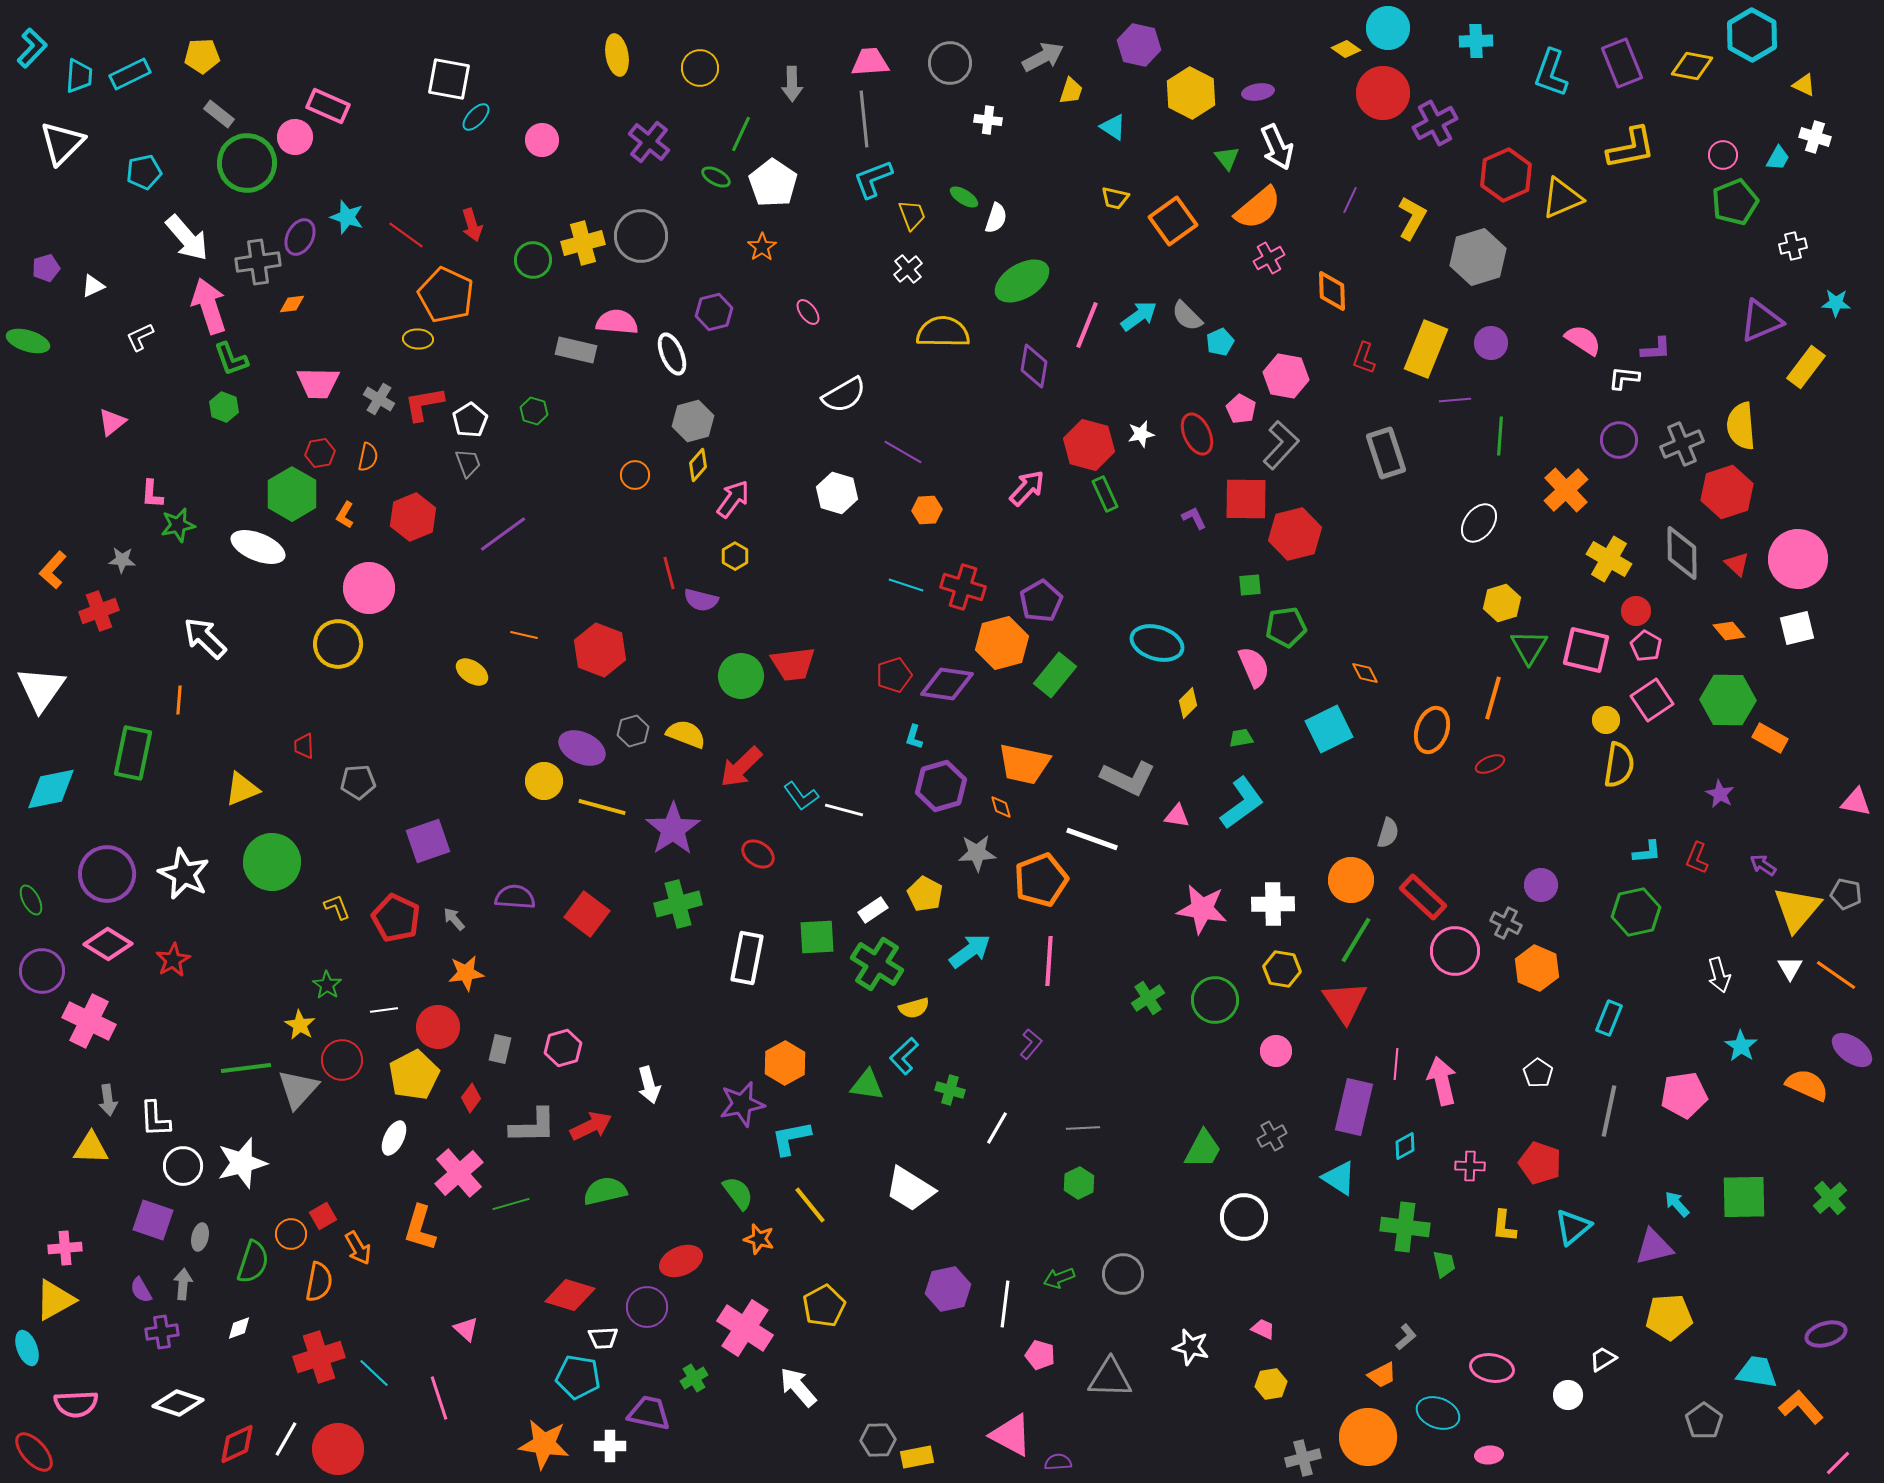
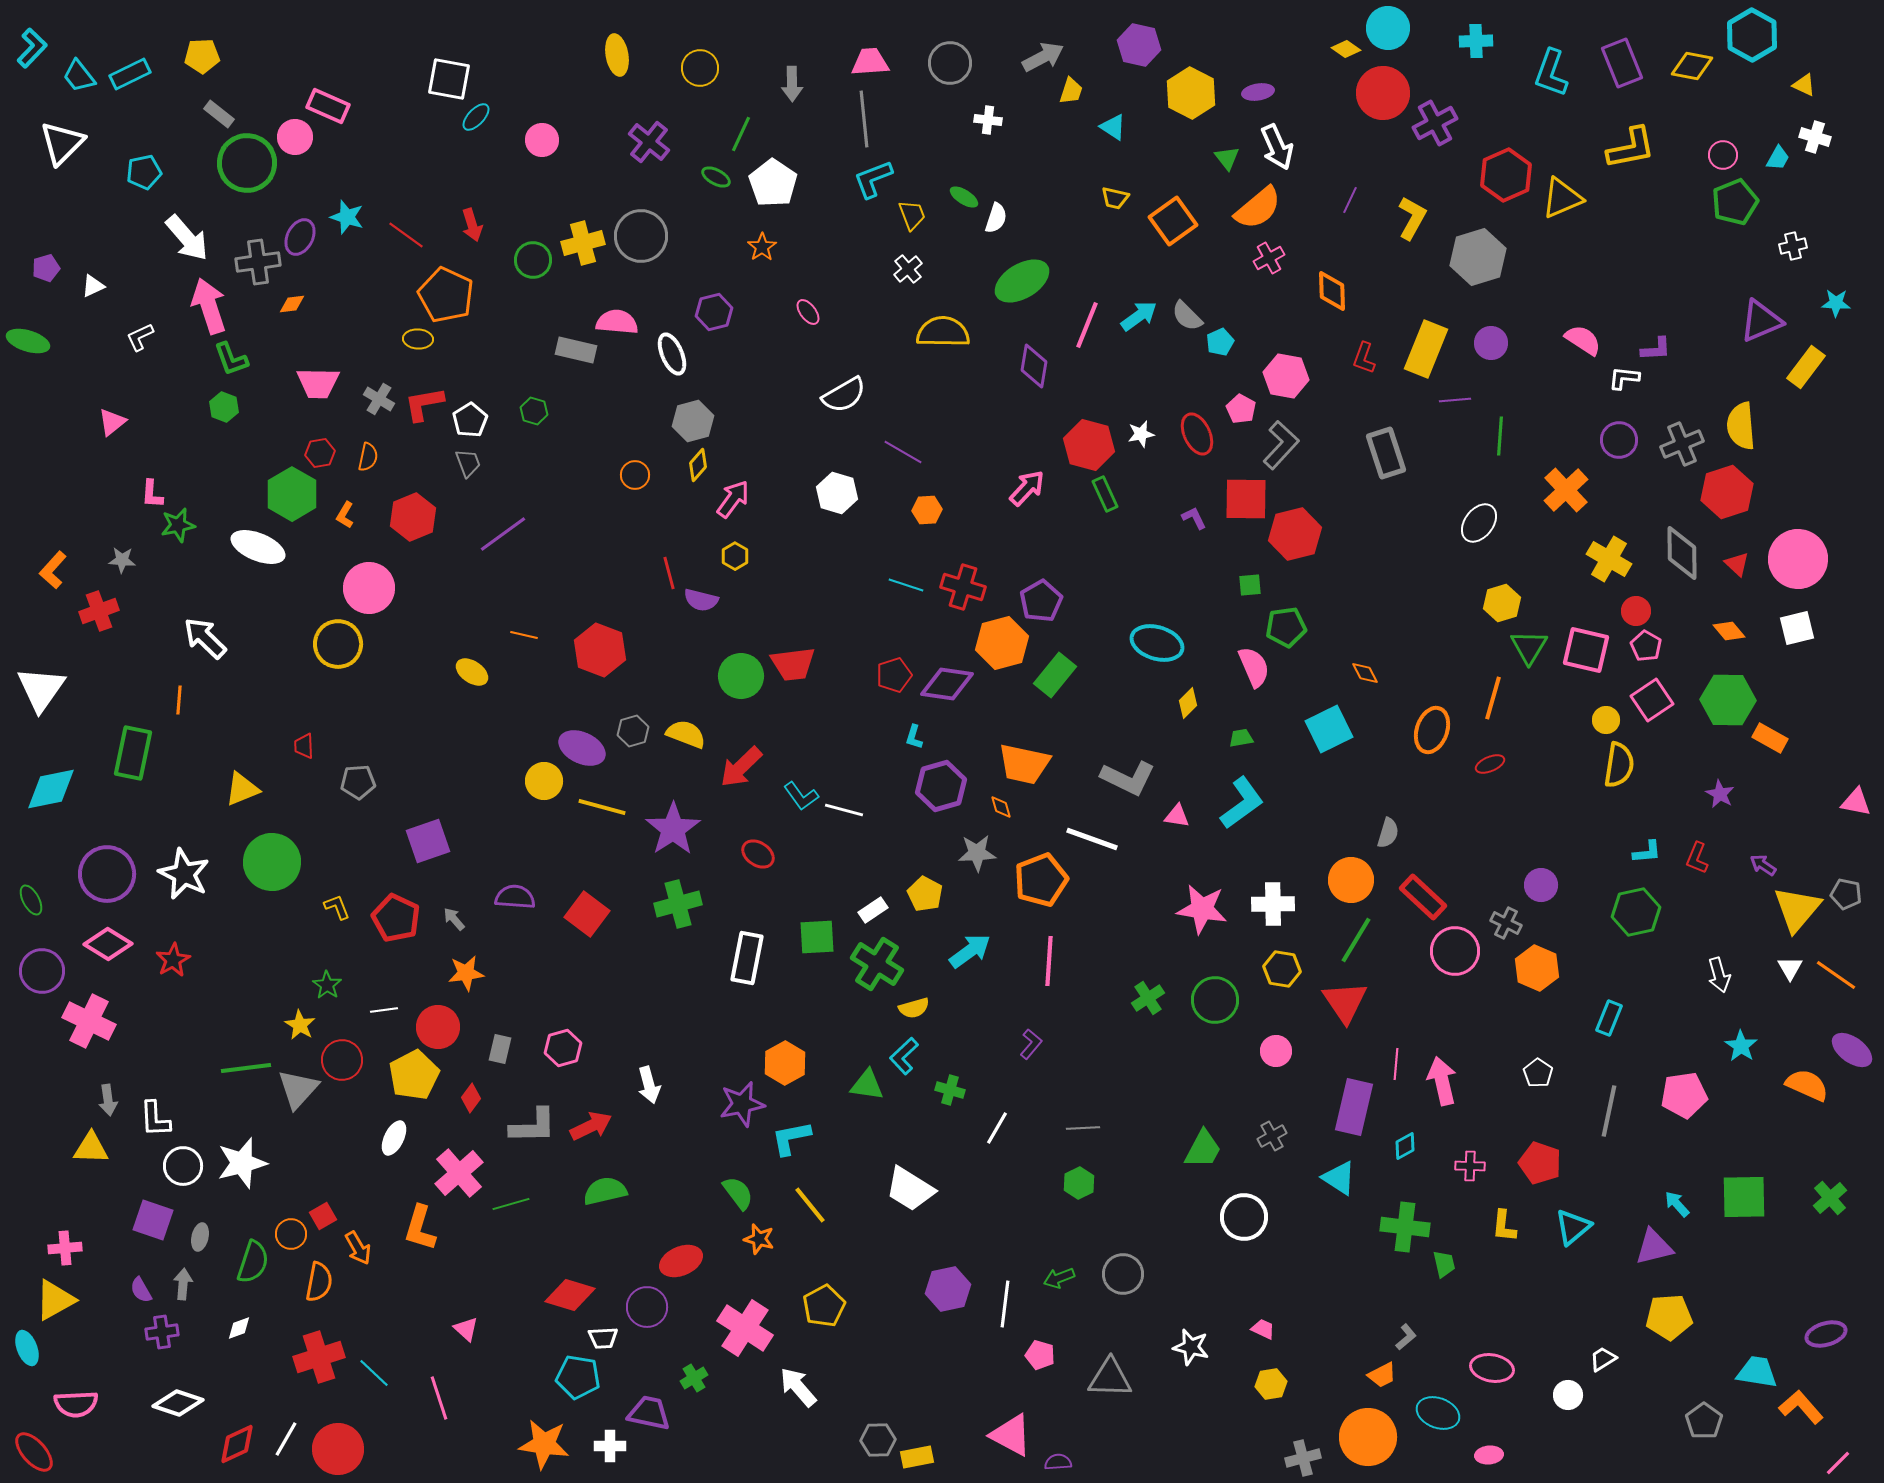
cyan trapezoid at (79, 76): rotated 138 degrees clockwise
